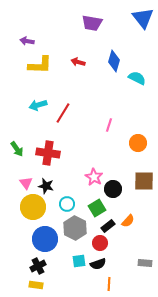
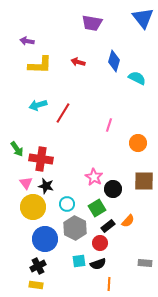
red cross: moved 7 px left, 6 px down
